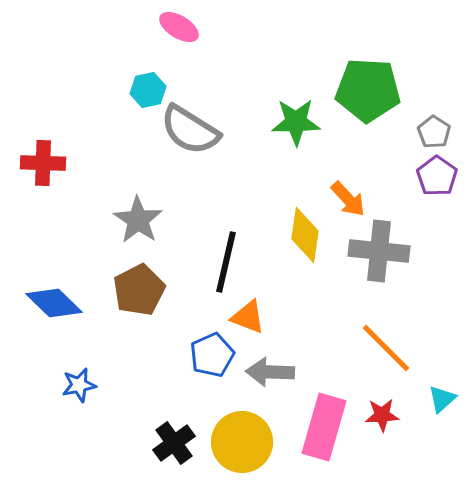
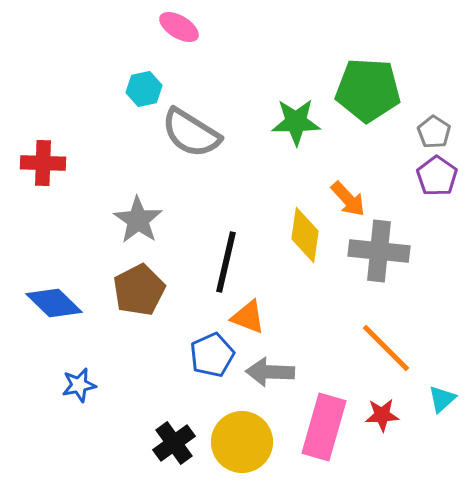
cyan hexagon: moved 4 px left, 1 px up
gray semicircle: moved 1 px right, 3 px down
